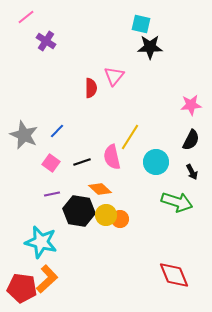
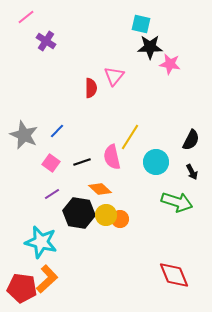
pink star: moved 21 px left, 41 px up; rotated 15 degrees clockwise
purple line: rotated 21 degrees counterclockwise
black hexagon: moved 2 px down
